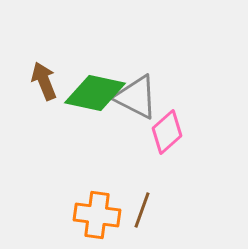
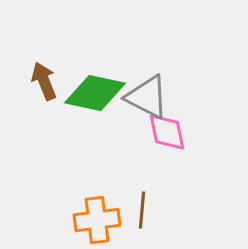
gray triangle: moved 11 px right
pink diamond: rotated 60 degrees counterclockwise
brown line: rotated 15 degrees counterclockwise
orange cross: moved 5 px down; rotated 15 degrees counterclockwise
